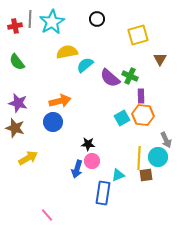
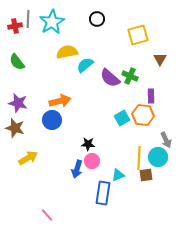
gray line: moved 2 px left
purple rectangle: moved 10 px right
blue circle: moved 1 px left, 2 px up
